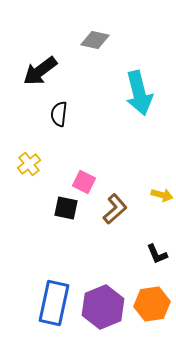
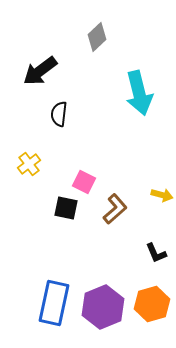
gray diamond: moved 2 px right, 3 px up; rotated 56 degrees counterclockwise
black L-shape: moved 1 px left, 1 px up
orange hexagon: rotated 8 degrees counterclockwise
